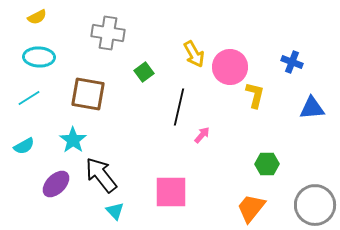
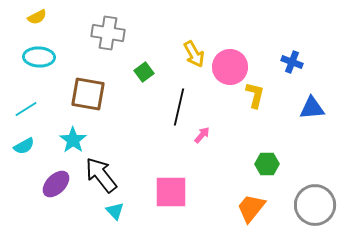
cyan line: moved 3 px left, 11 px down
